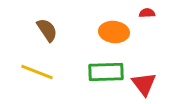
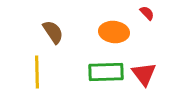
red semicircle: rotated 49 degrees clockwise
brown semicircle: moved 6 px right, 2 px down
yellow line: rotated 68 degrees clockwise
red triangle: moved 10 px up
